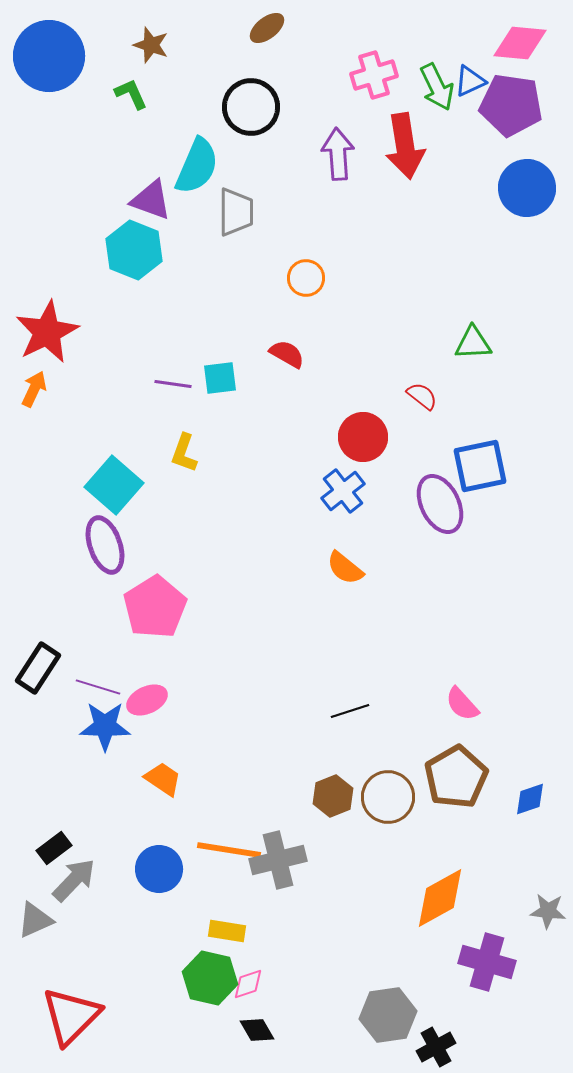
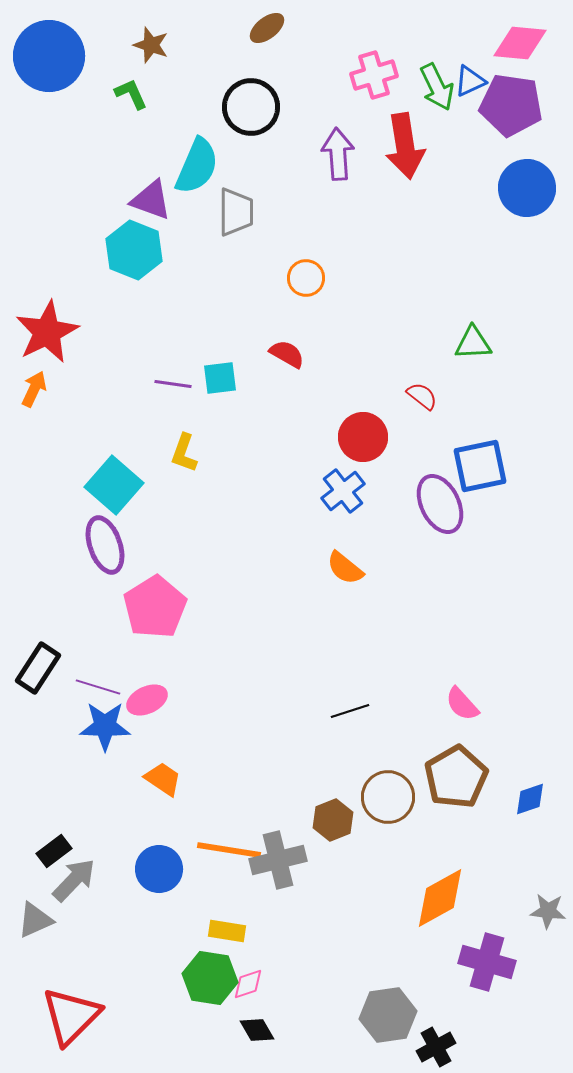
brown hexagon at (333, 796): moved 24 px down
black rectangle at (54, 848): moved 3 px down
green hexagon at (210, 978): rotated 4 degrees counterclockwise
